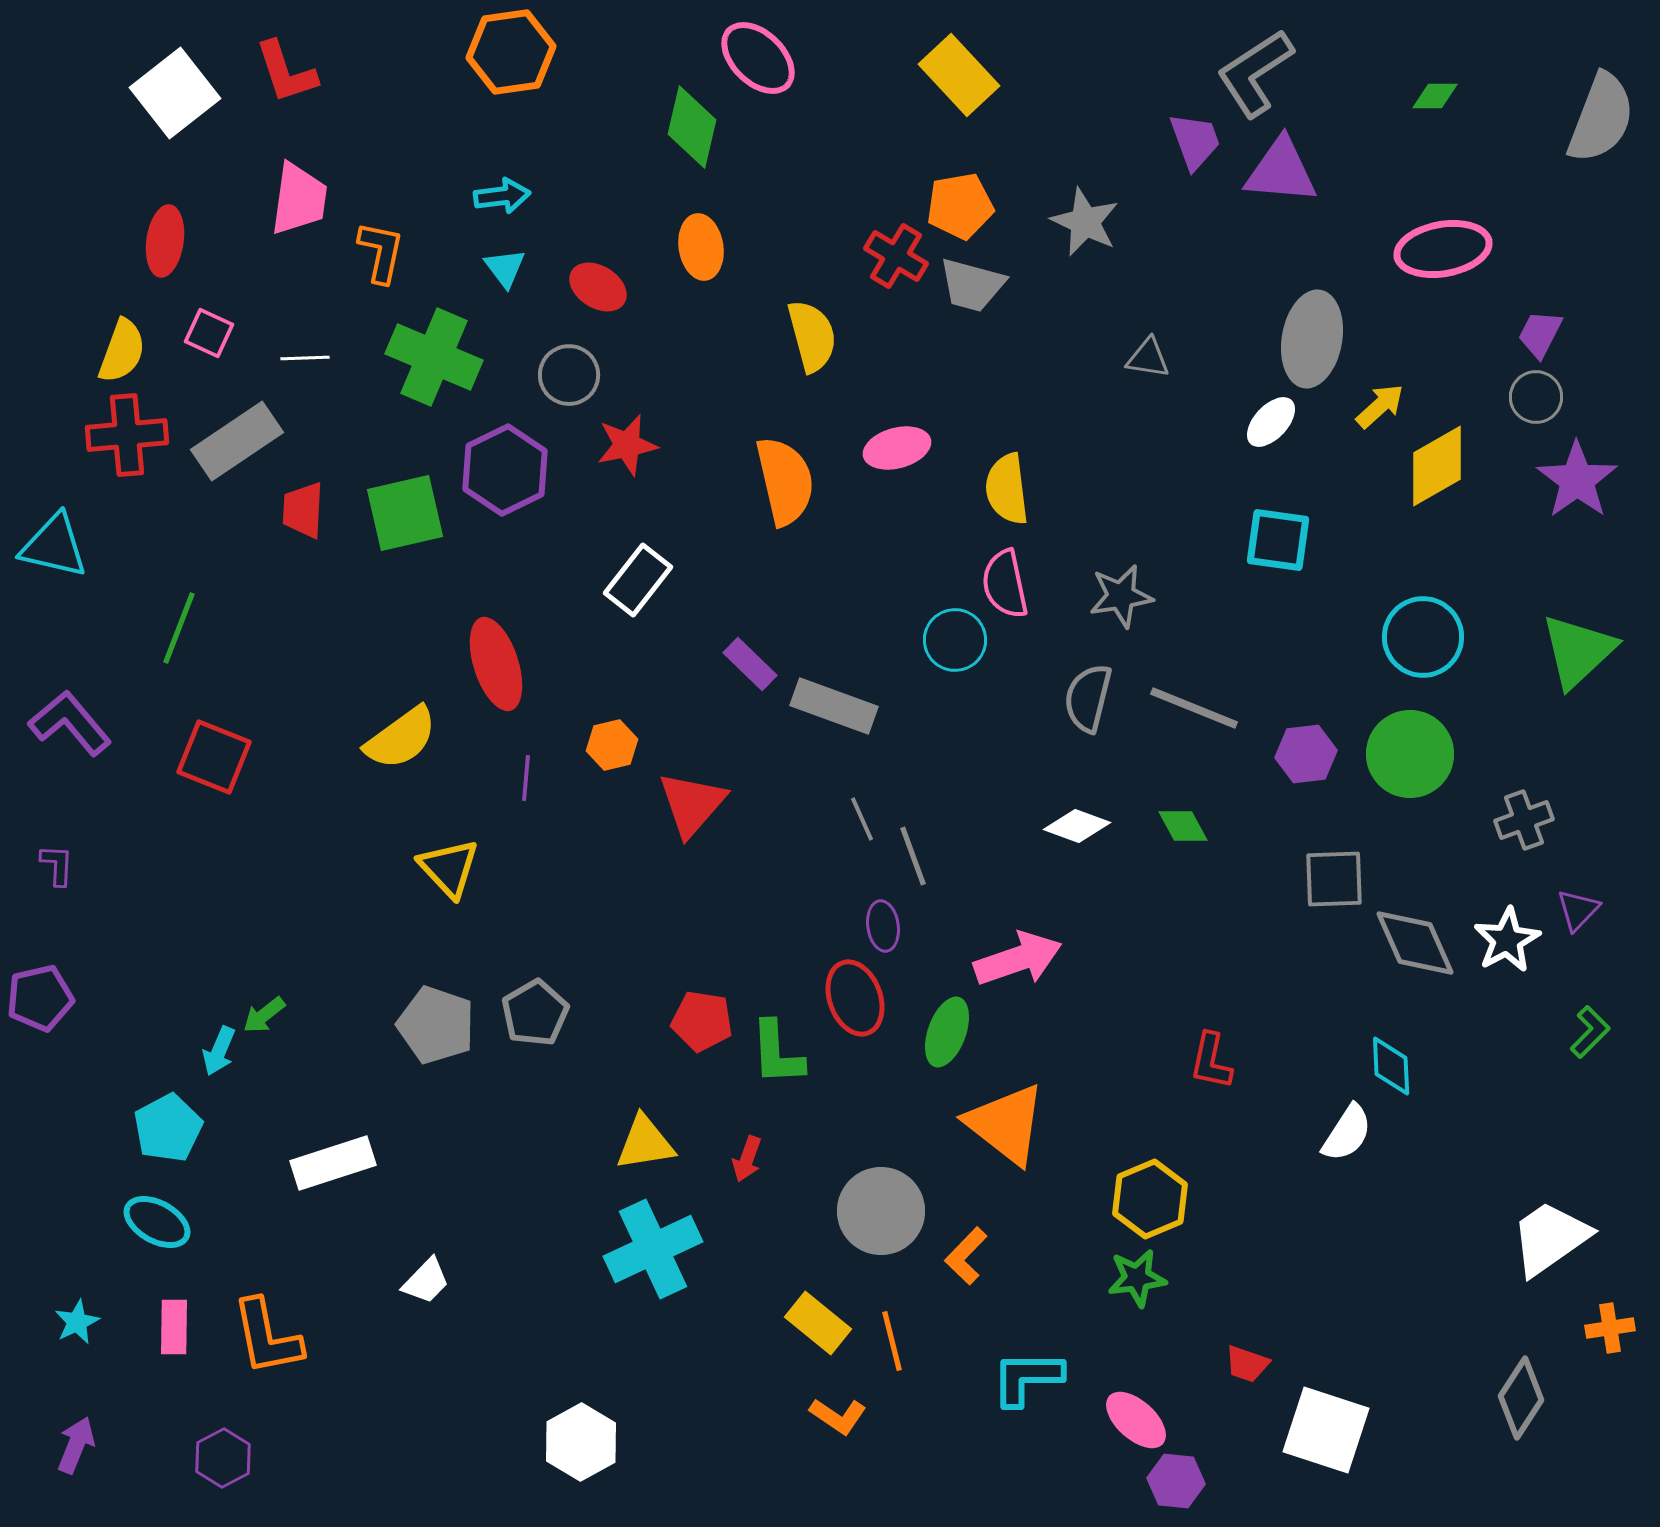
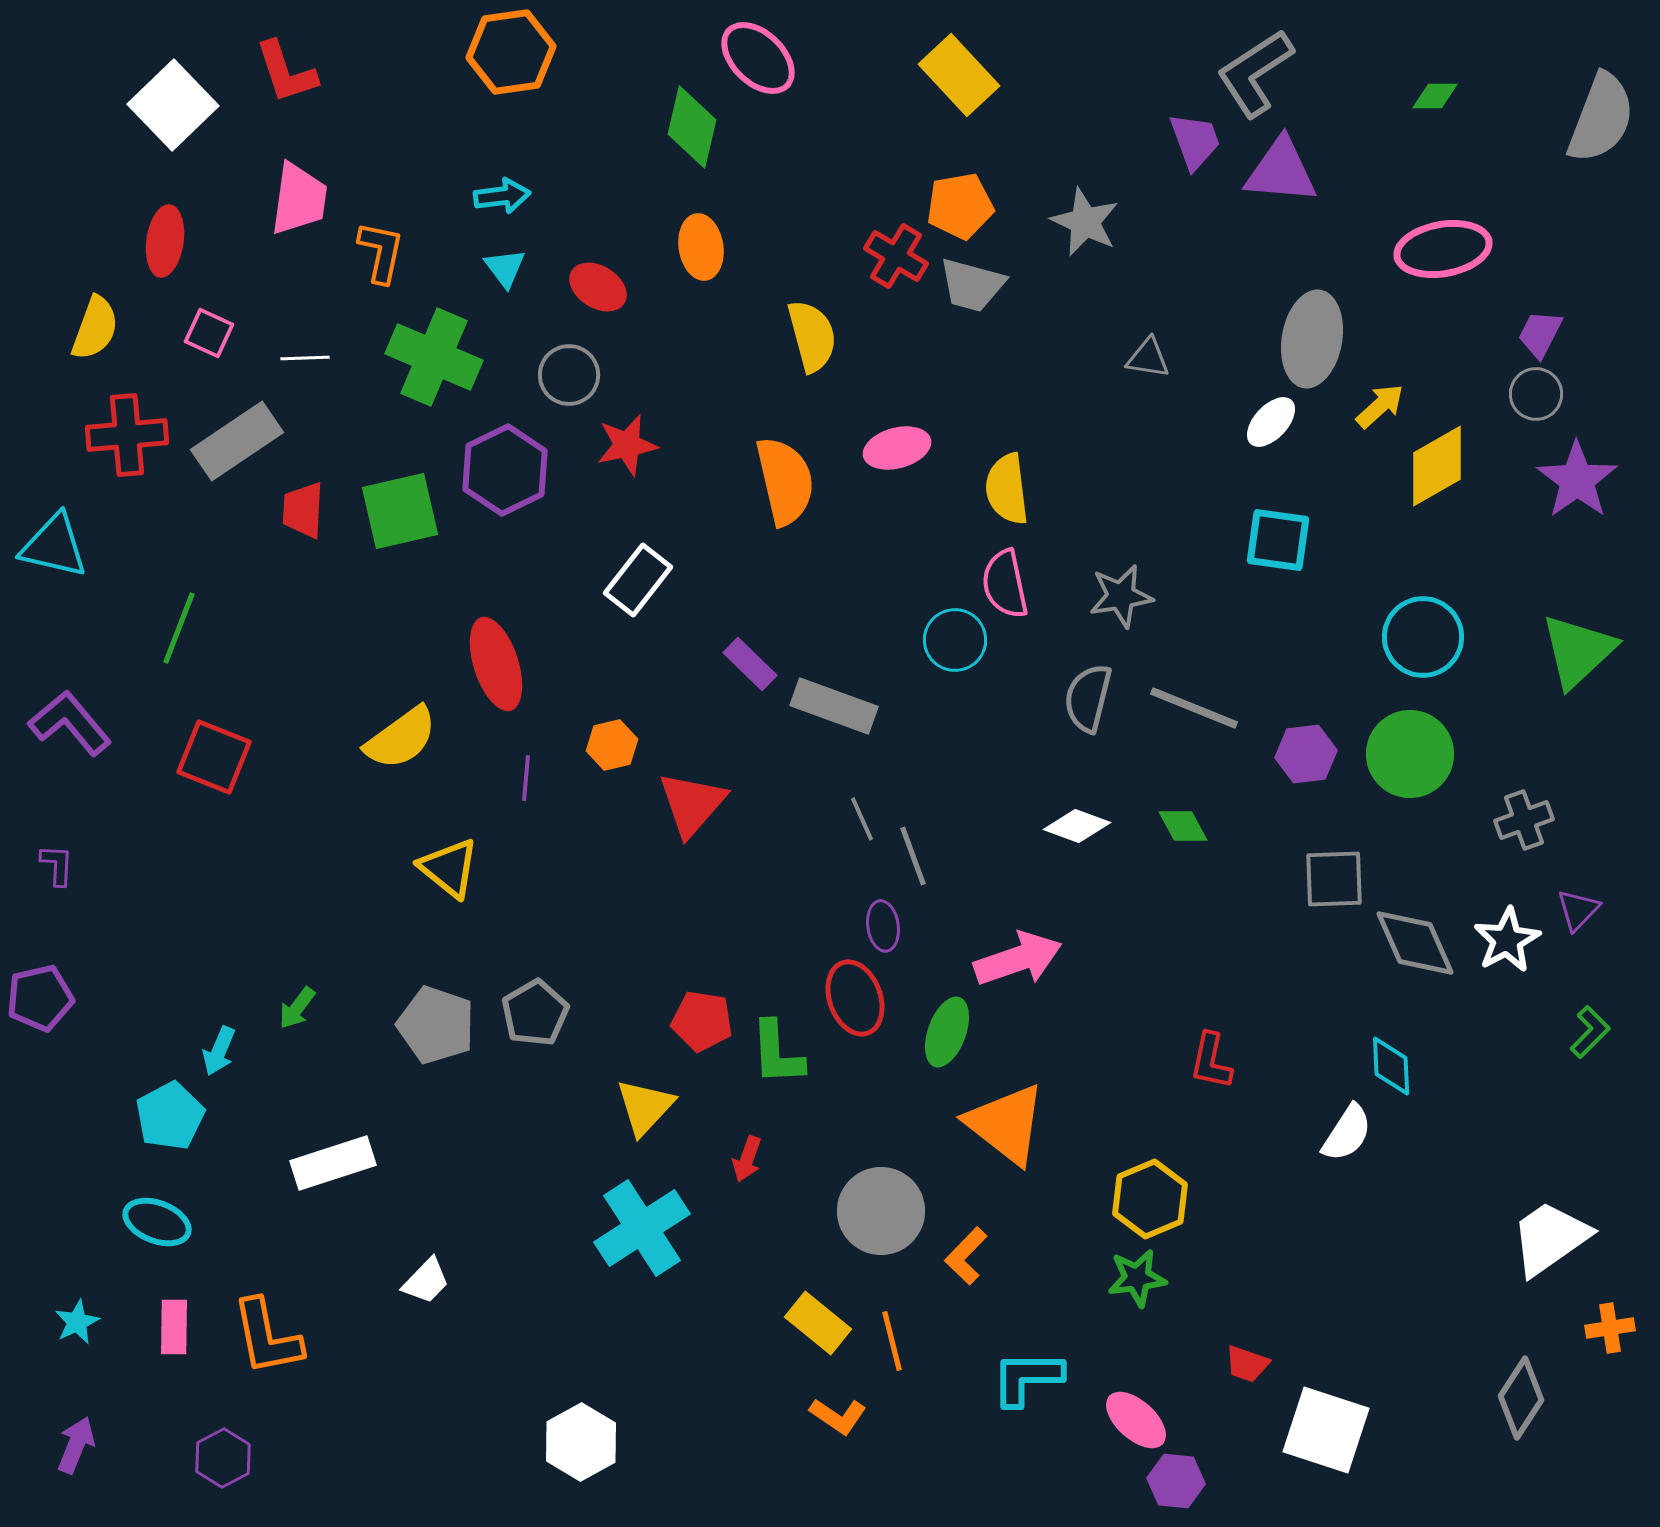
white square at (175, 93): moved 2 px left, 12 px down; rotated 6 degrees counterclockwise
yellow semicircle at (122, 351): moved 27 px left, 23 px up
gray circle at (1536, 397): moved 3 px up
green square at (405, 513): moved 5 px left, 2 px up
yellow triangle at (449, 868): rotated 8 degrees counterclockwise
green arrow at (264, 1015): moved 33 px right, 7 px up; rotated 15 degrees counterclockwise
cyan pentagon at (168, 1128): moved 2 px right, 12 px up
yellow triangle at (645, 1143): moved 36 px up; rotated 38 degrees counterclockwise
cyan ellipse at (157, 1222): rotated 8 degrees counterclockwise
cyan cross at (653, 1249): moved 11 px left, 21 px up; rotated 8 degrees counterclockwise
